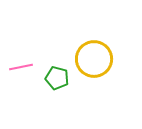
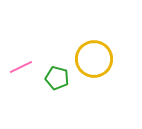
pink line: rotated 15 degrees counterclockwise
